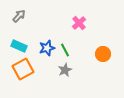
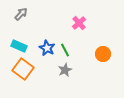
gray arrow: moved 2 px right, 2 px up
blue star: rotated 28 degrees counterclockwise
orange square: rotated 25 degrees counterclockwise
